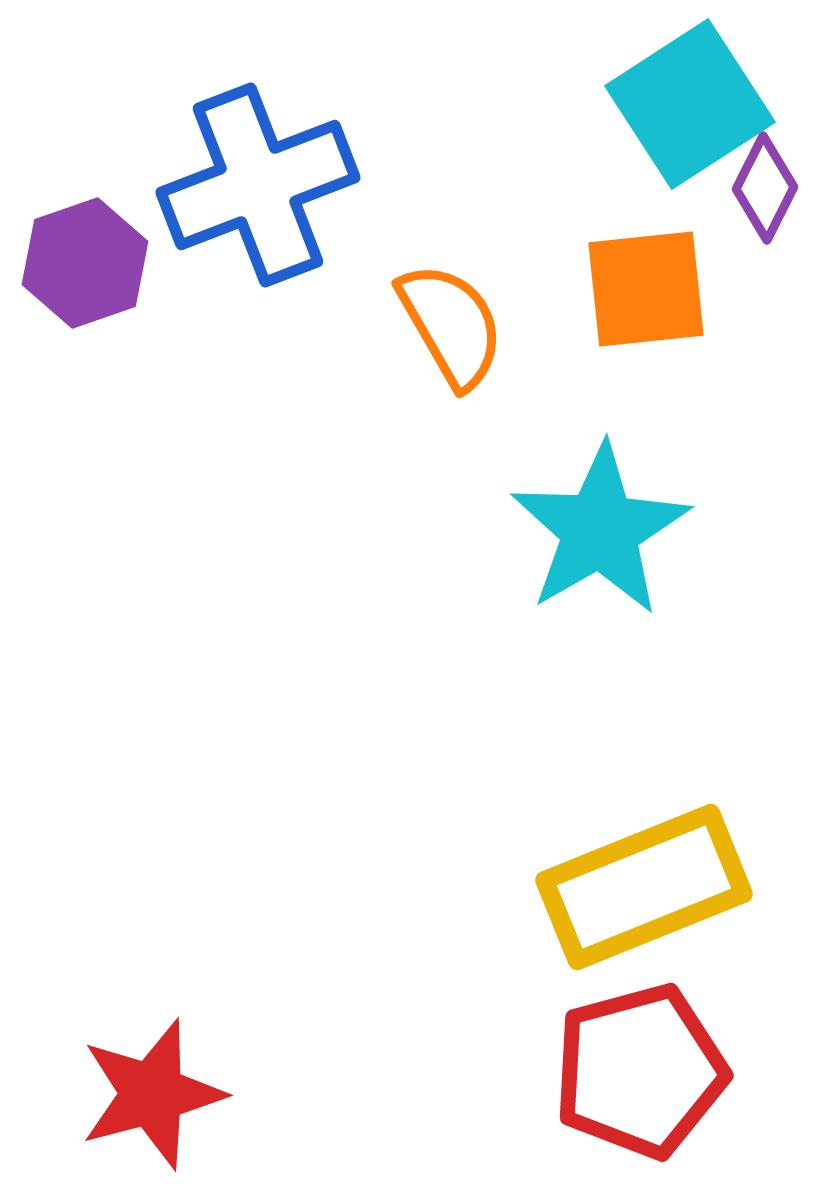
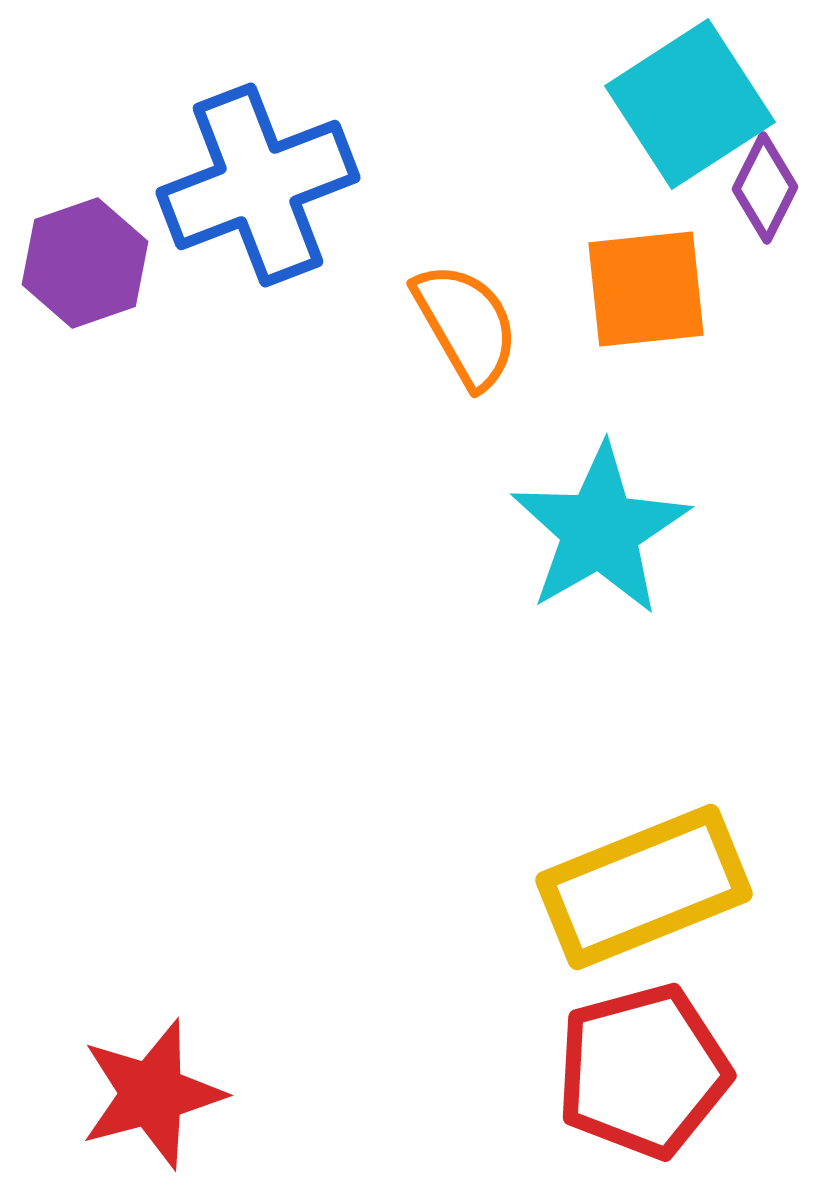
orange semicircle: moved 15 px right
red pentagon: moved 3 px right
